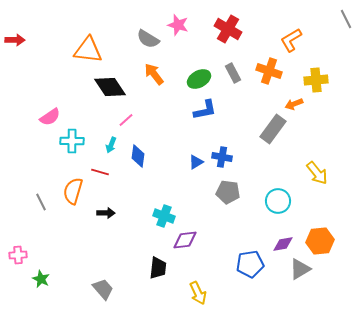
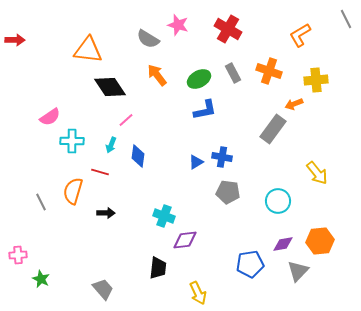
orange L-shape at (291, 40): moved 9 px right, 5 px up
orange arrow at (154, 74): moved 3 px right, 1 px down
gray triangle at (300, 269): moved 2 px left, 2 px down; rotated 15 degrees counterclockwise
